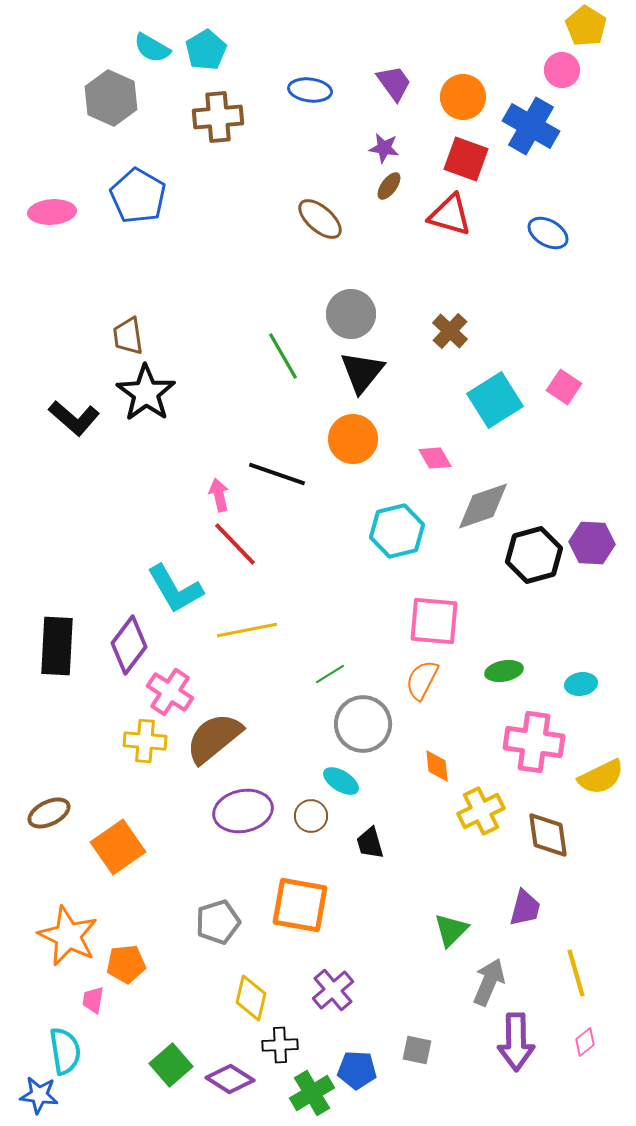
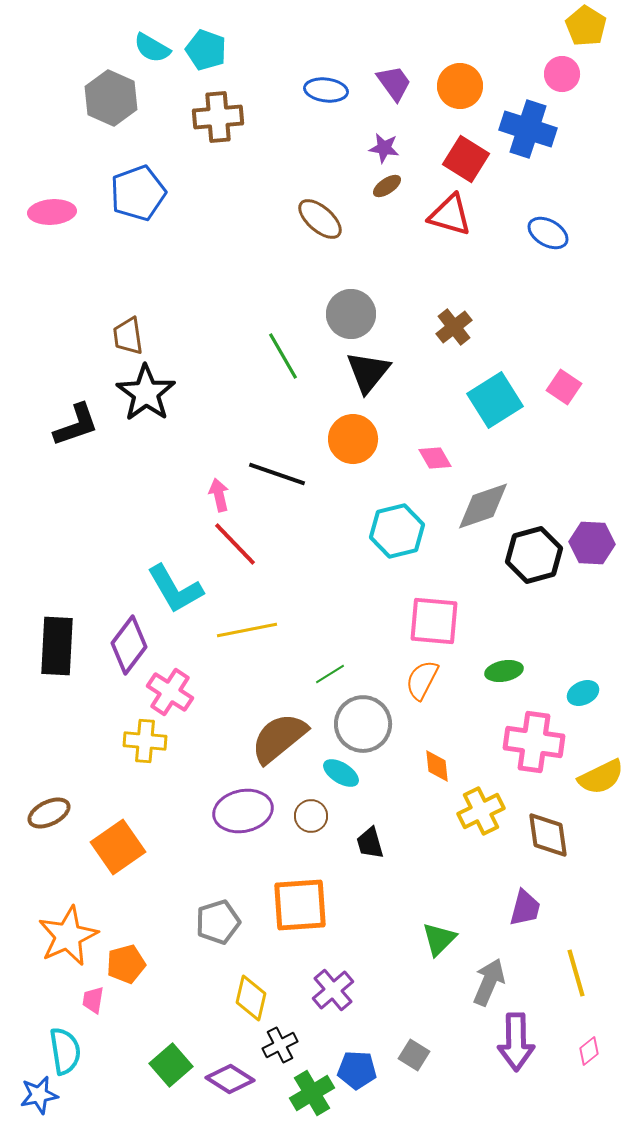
cyan pentagon at (206, 50): rotated 21 degrees counterclockwise
pink circle at (562, 70): moved 4 px down
blue ellipse at (310, 90): moved 16 px right
orange circle at (463, 97): moved 3 px left, 11 px up
blue cross at (531, 126): moved 3 px left, 3 px down; rotated 12 degrees counterclockwise
red square at (466, 159): rotated 12 degrees clockwise
brown ellipse at (389, 186): moved 2 px left; rotated 20 degrees clockwise
blue pentagon at (138, 196): moved 3 px up; rotated 22 degrees clockwise
brown cross at (450, 331): moved 4 px right, 4 px up; rotated 9 degrees clockwise
black triangle at (362, 372): moved 6 px right
black L-shape at (74, 418): moved 2 px right, 7 px down; rotated 60 degrees counterclockwise
cyan ellipse at (581, 684): moved 2 px right, 9 px down; rotated 16 degrees counterclockwise
brown semicircle at (214, 738): moved 65 px right
cyan ellipse at (341, 781): moved 8 px up
orange square at (300, 905): rotated 14 degrees counterclockwise
green triangle at (451, 930): moved 12 px left, 9 px down
orange star at (68, 936): rotated 22 degrees clockwise
orange pentagon at (126, 964): rotated 9 degrees counterclockwise
pink diamond at (585, 1042): moved 4 px right, 9 px down
black cross at (280, 1045): rotated 24 degrees counterclockwise
gray square at (417, 1050): moved 3 px left, 5 px down; rotated 20 degrees clockwise
blue star at (39, 1095): rotated 18 degrees counterclockwise
